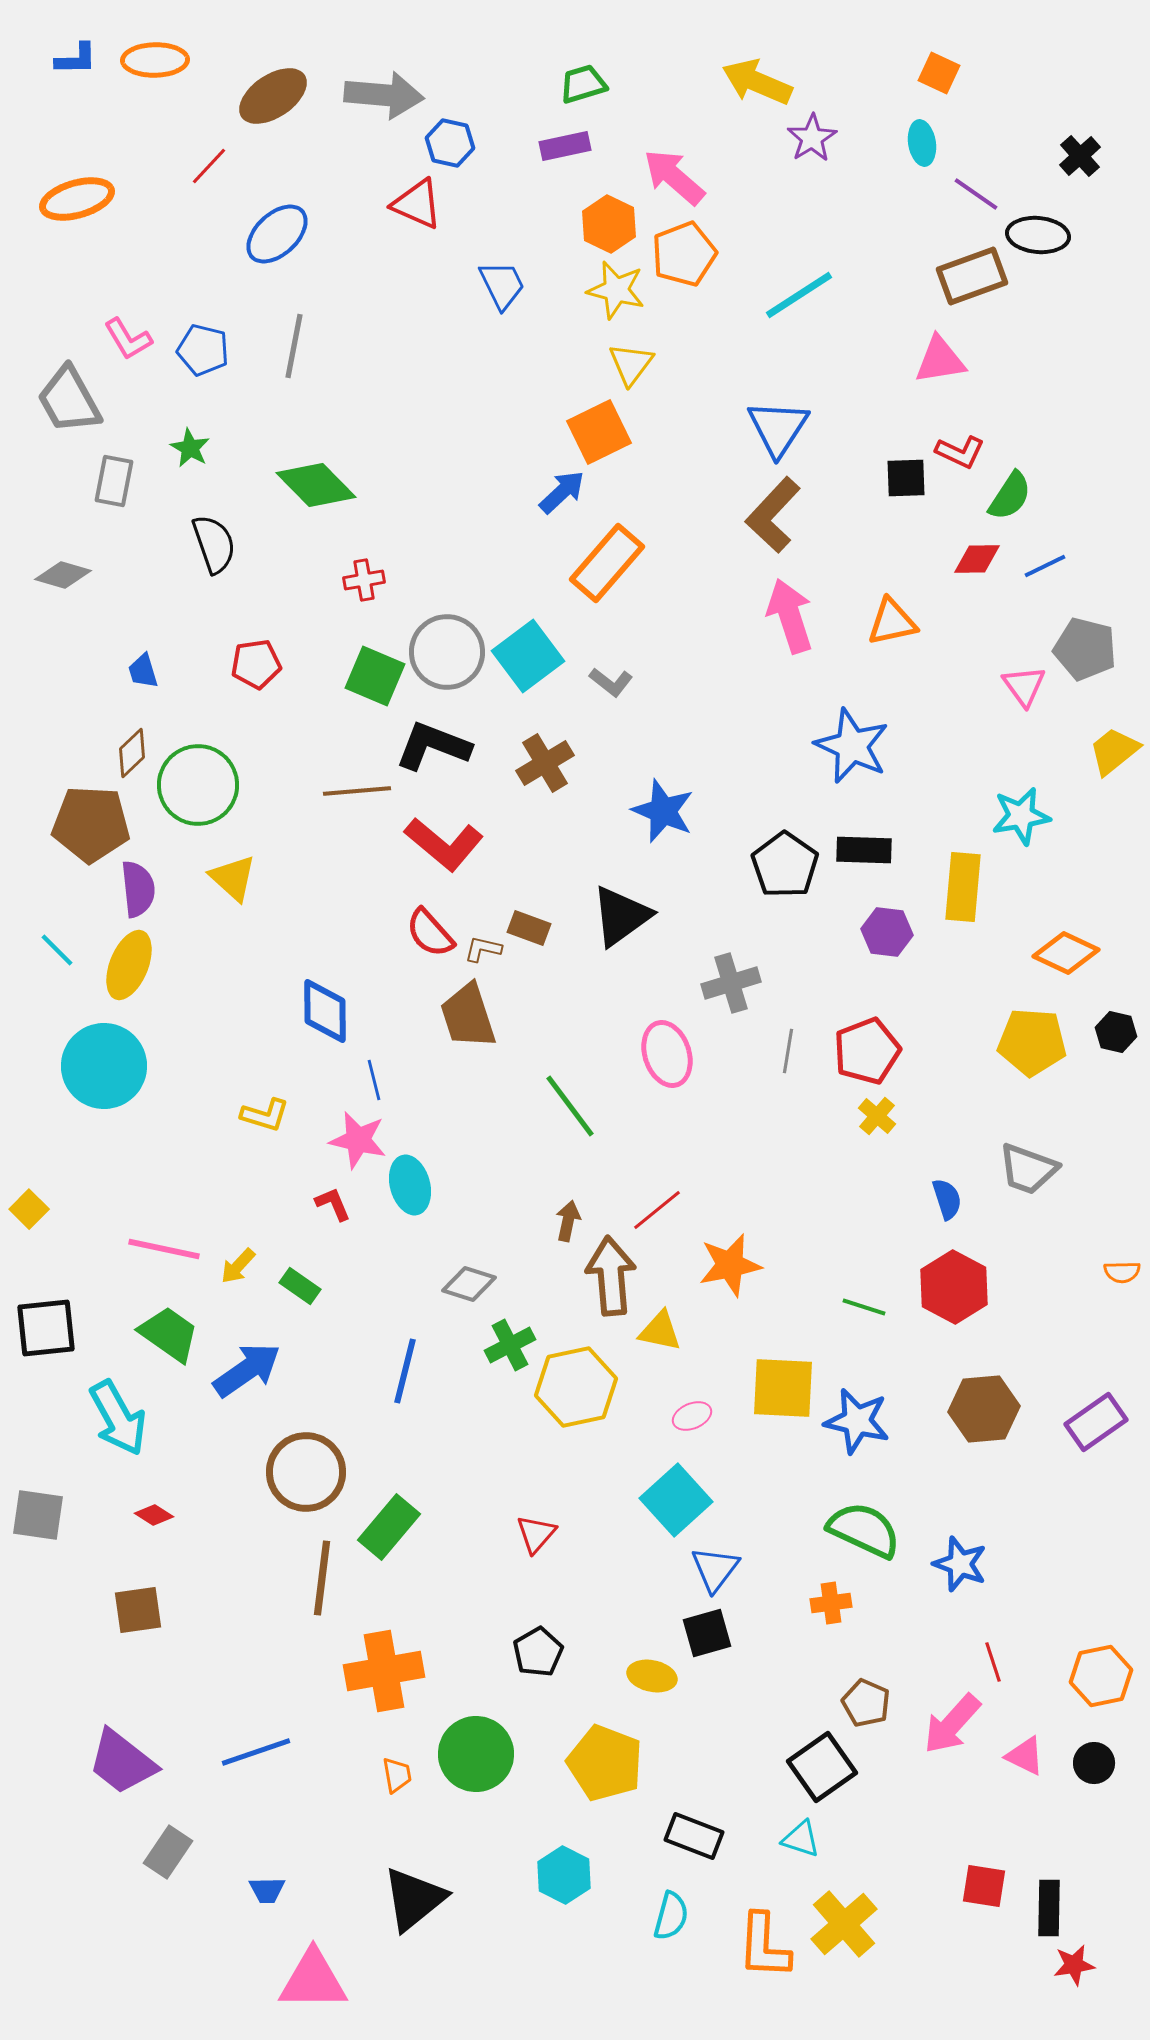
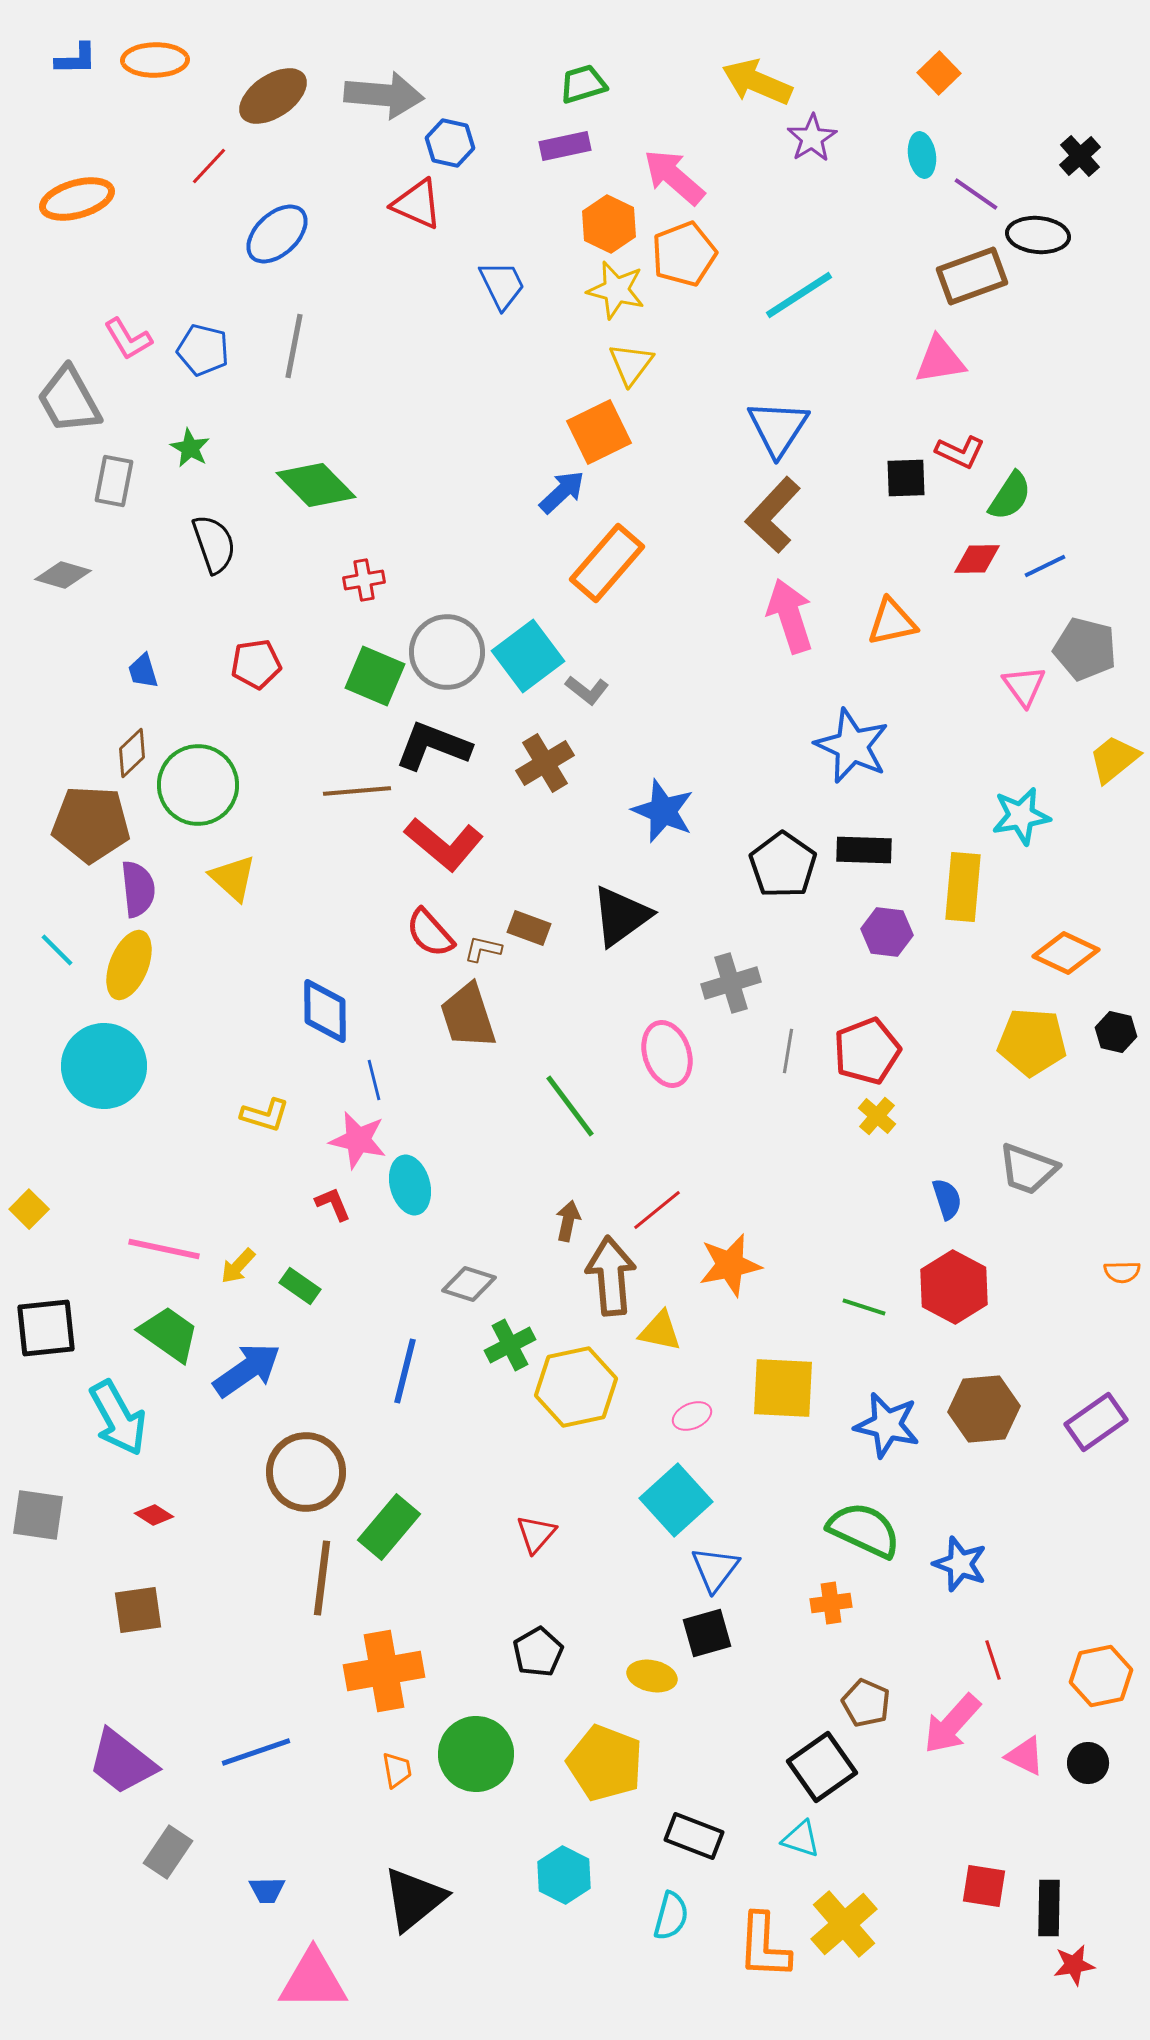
orange square at (939, 73): rotated 21 degrees clockwise
cyan ellipse at (922, 143): moved 12 px down
gray L-shape at (611, 682): moved 24 px left, 8 px down
yellow trapezoid at (1114, 751): moved 8 px down
black pentagon at (785, 865): moved 2 px left
blue star at (857, 1421): moved 30 px right, 4 px down
red line at (993, 1662): moved 2 px up
black circle at (1094, 1763): moved 6 px left
orange trapezoid at (397, 1775): moved 5 px up
